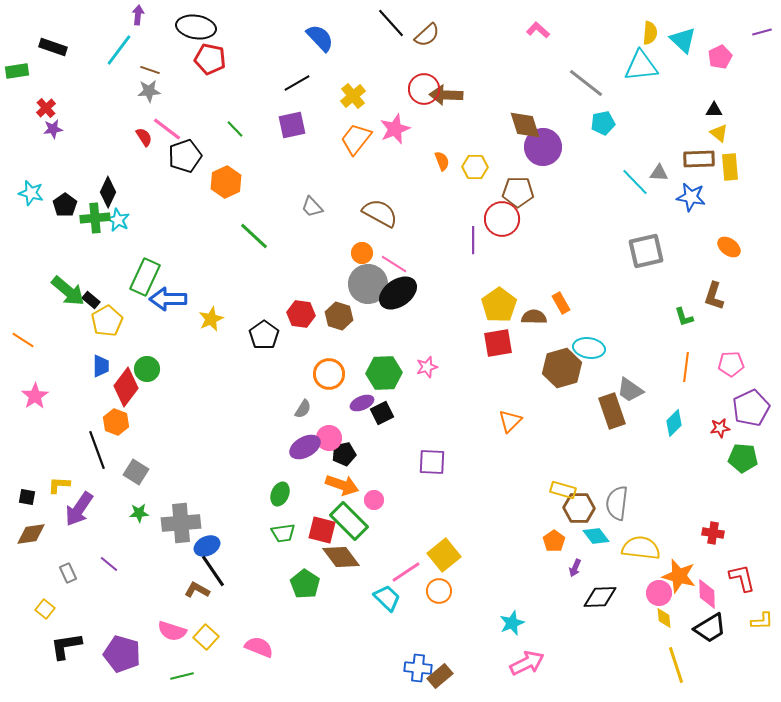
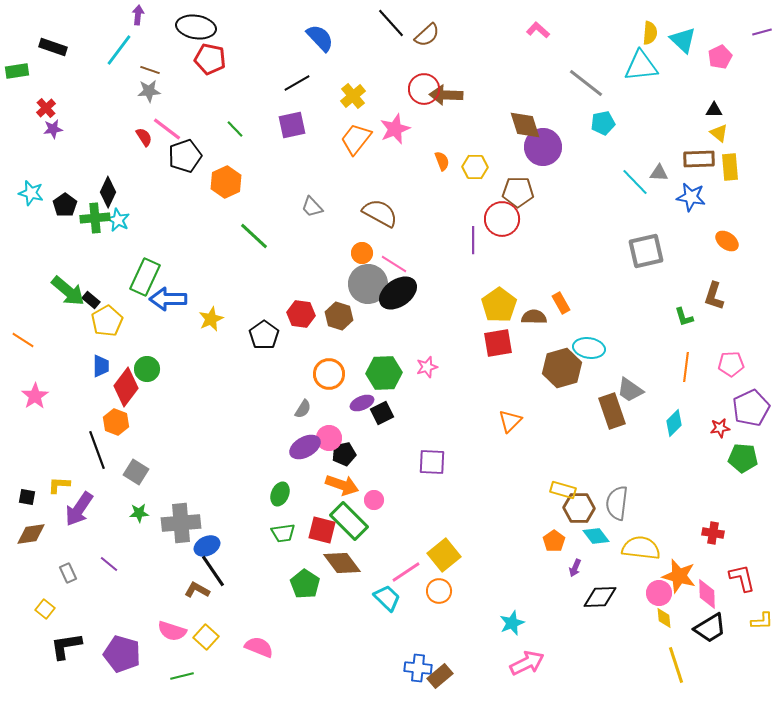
orange ellipse at (729, 247): moved 2 px left, 6 px up
brown diamond at (341, 557): moved 1 px right, 6 px down
